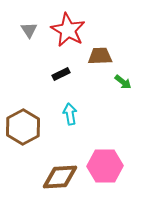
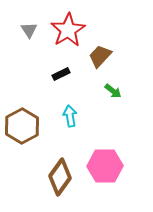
red star: rotated 12 degrees clockwise
brown trapezoid: rotated 45 degrees counterclockwise
green arrow: moved 10 px left, 9 px down
cyan arrow: moved 2 px down
brown hexagon: moved 1 px left, 1 px up
brown diamond: rotated 51 degrees counterclockwise
